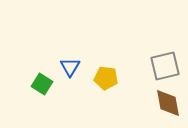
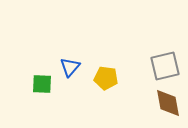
blue triangle: rotated 10 degrees clockwise
green square: rotated 30 degrees counterclockwise
